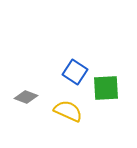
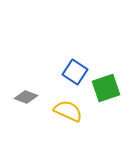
green square: rotated 16 degrees counterclockwise
